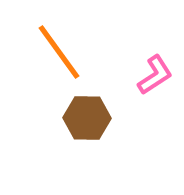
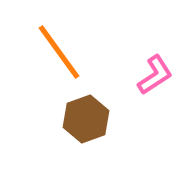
brown hexagon: moved 1 px left, 1 px down; rotated 21 degrees counterclockwise
